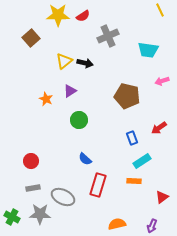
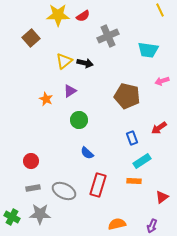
blue semicircle: moved 2 px right, 6 px up
gray ellipse: moved 1 px right, 6 px up
